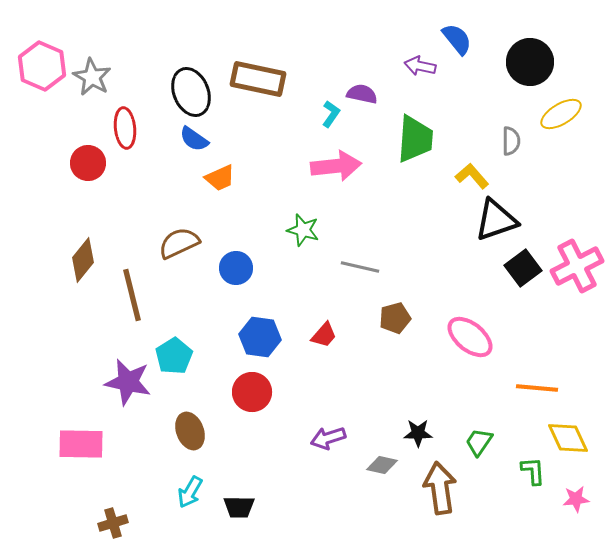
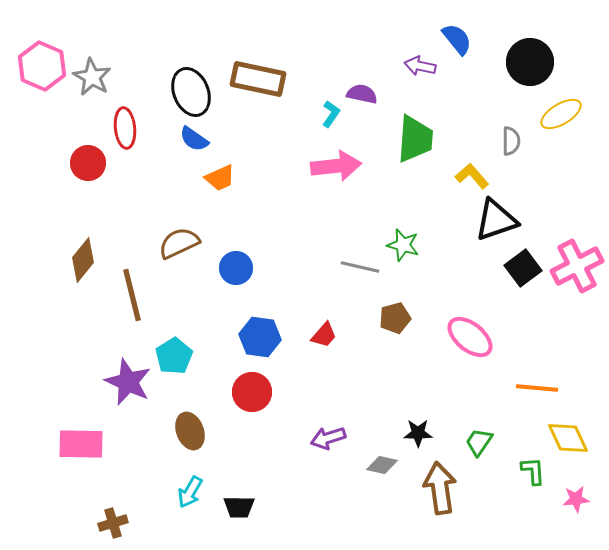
green star at (303, 230): moved 100 px right, 15 px down
purple star at (128, 382): rotated 12 degrees clockwise
